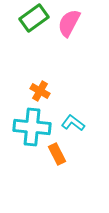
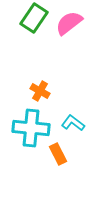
green rectangle: rotated 20 degrees counterclockwise
pink semicircle: rotated 24 degrees clockwise
cyan cross: moved 1 px left, 1 px down
orange rectangle: moved 1 px right
